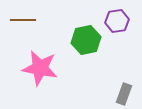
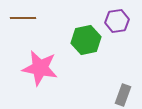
brown line: moved 2 px up
gray rectangle: moved 1 px left, 1 px down
